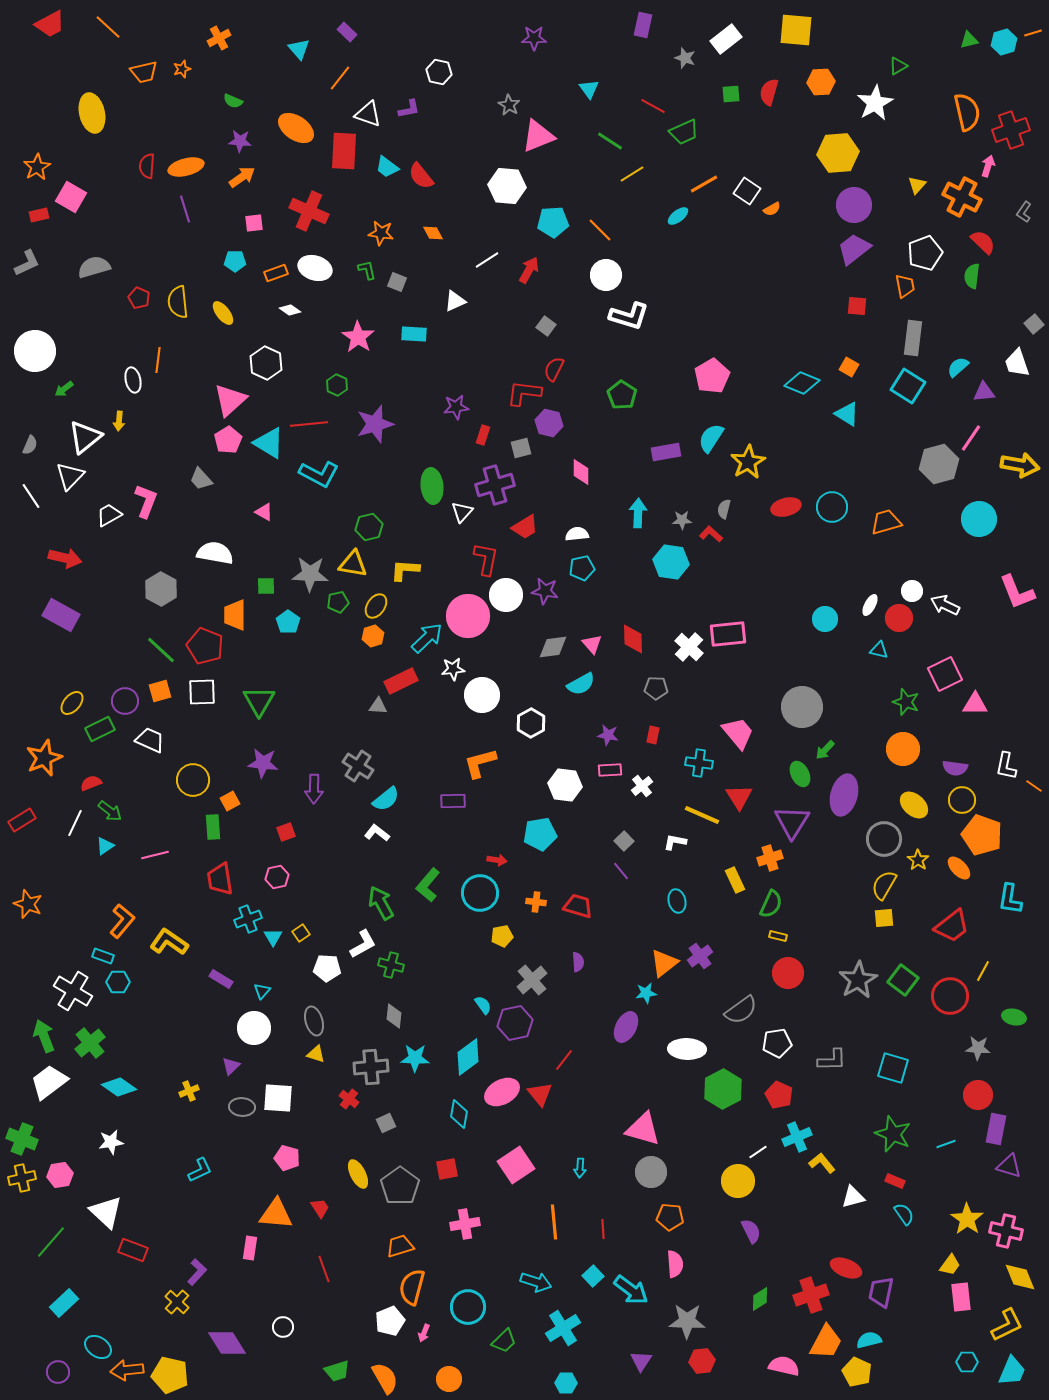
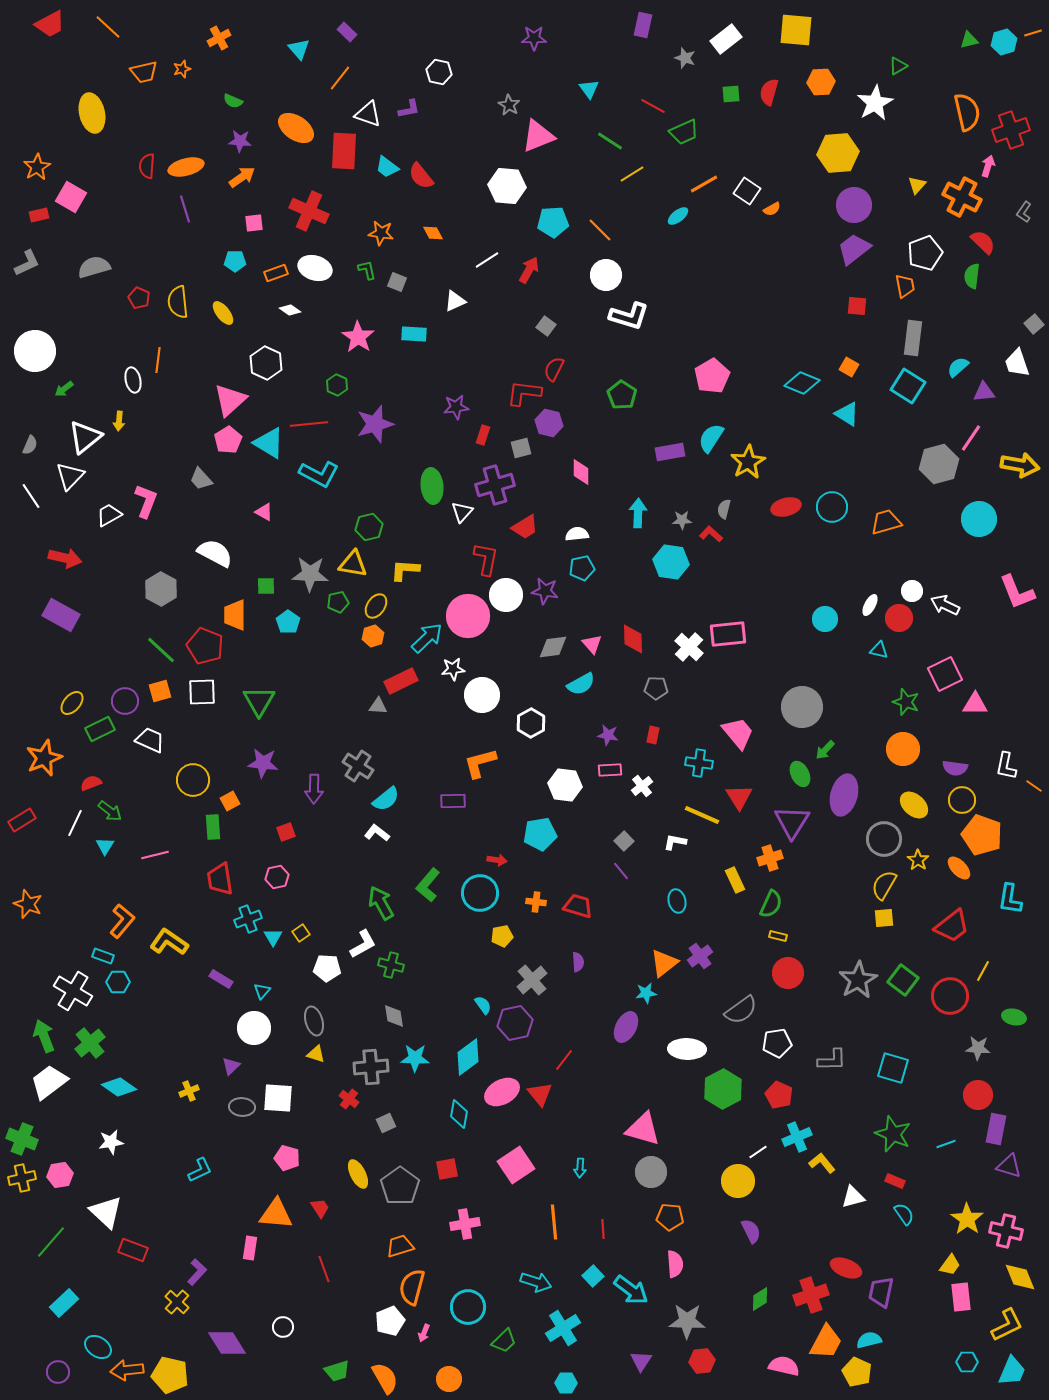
purple rectangle at (666, 452): moved 4 px right
white semicircle at (215, 553): rotated 18 degrees clockwise
cyan triangle at (105, 846): rotated 24 degrees counterclockwise
gray diamond at (394, 1016): rotated 15 degrees counterclockwise
